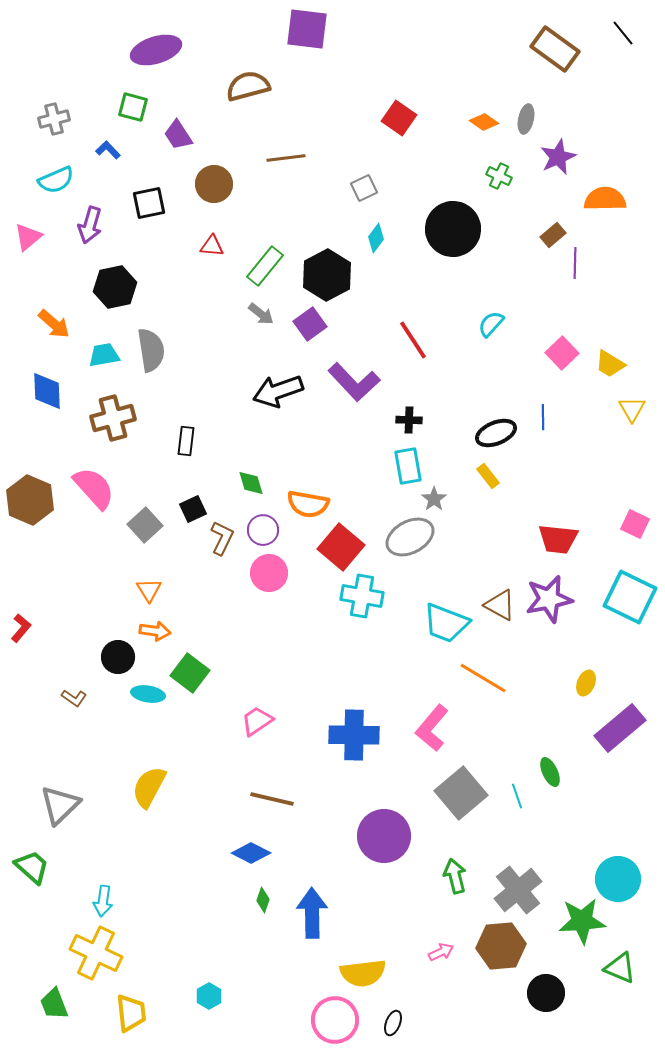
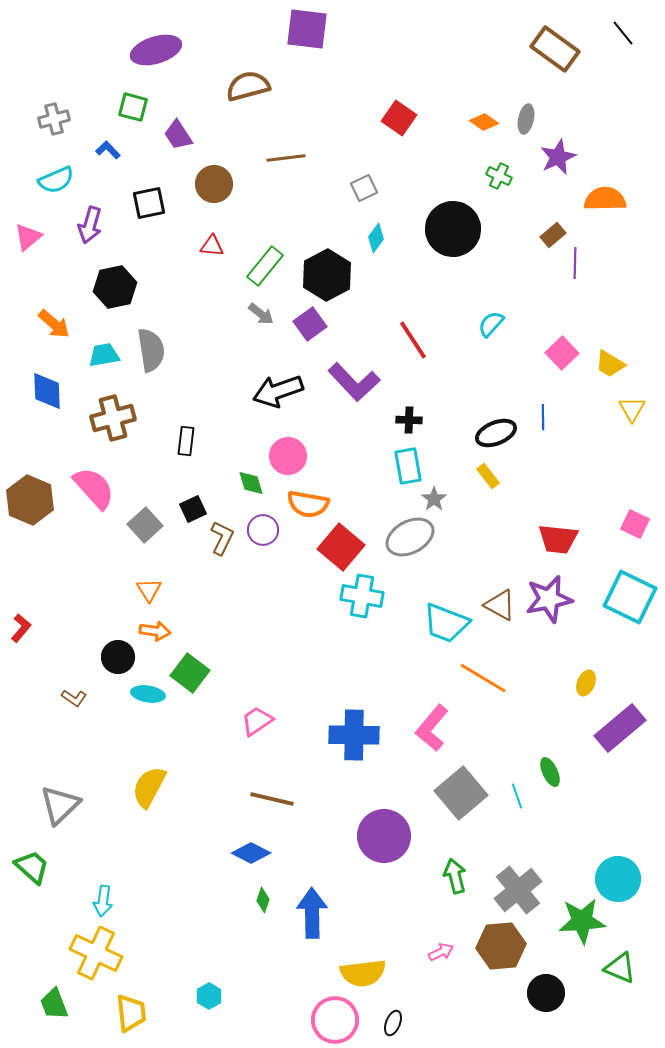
pink circle at (269, 573): moved 19 px right, 117 px up
